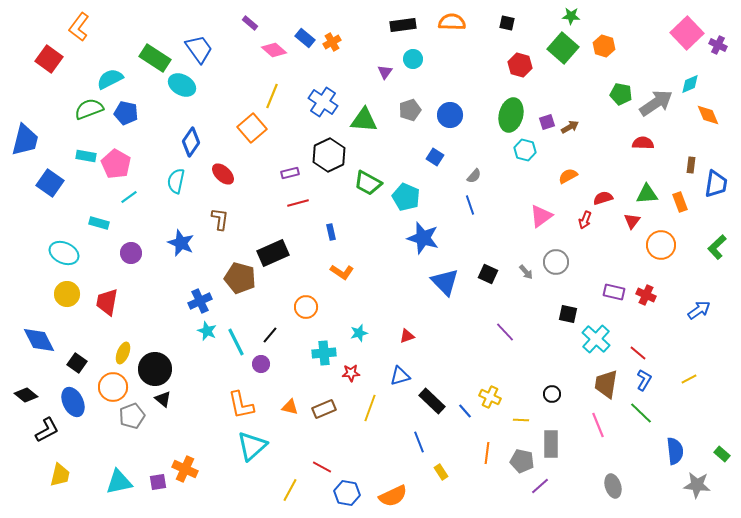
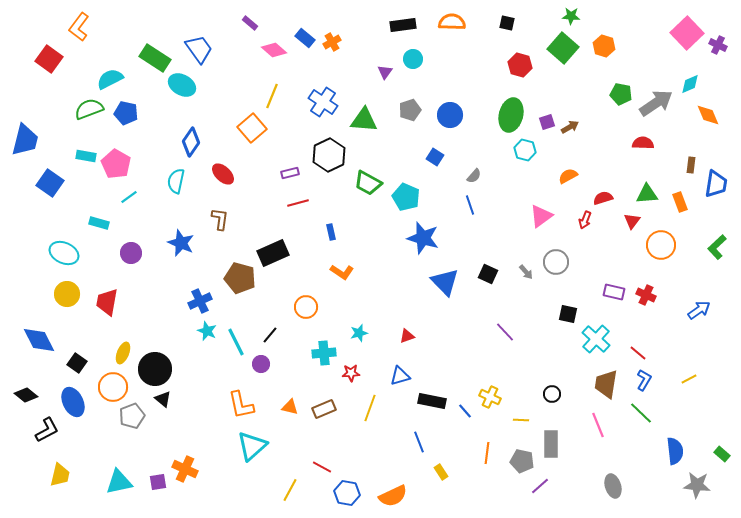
black rectangle at (432, 401): rotated 32 degrees counterclockwise
